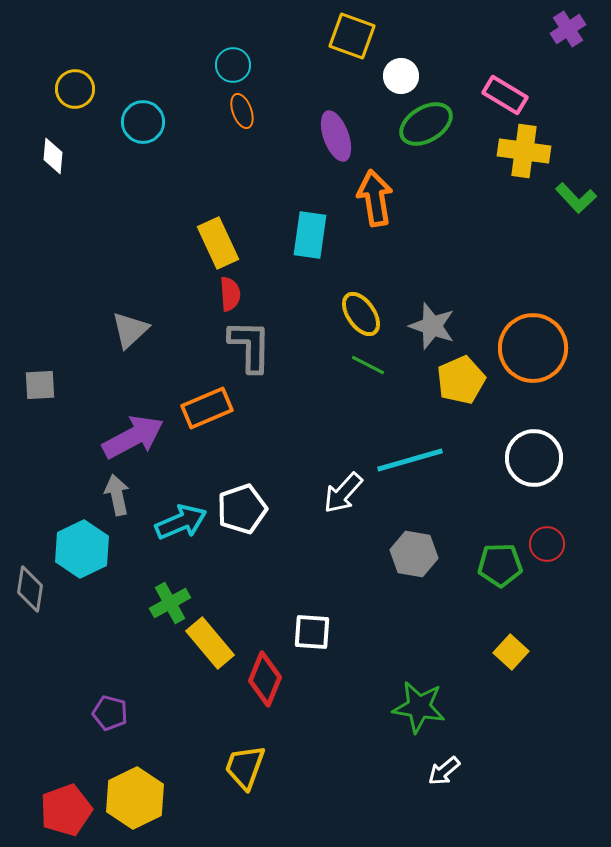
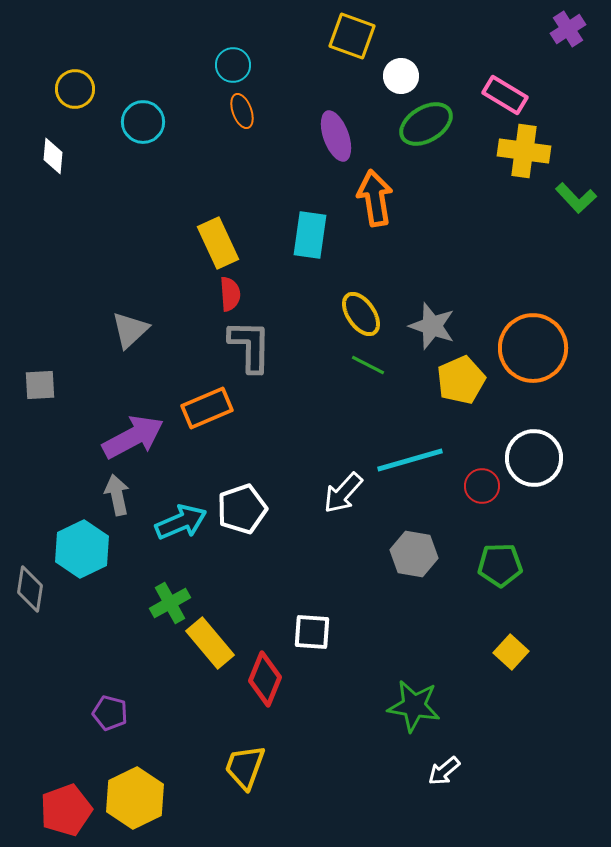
red circle at (547, 544): moved 65 px left, 58 px up
green star at (419, 707): moved 5 px left, 1 px up
